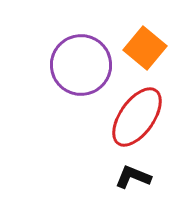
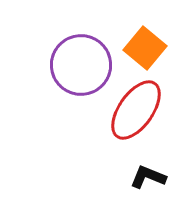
red ellipse: moved 1 px left, 7 px up
black L-shape: moved 15 px right
